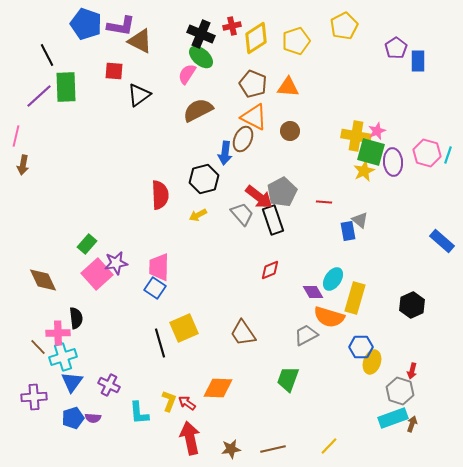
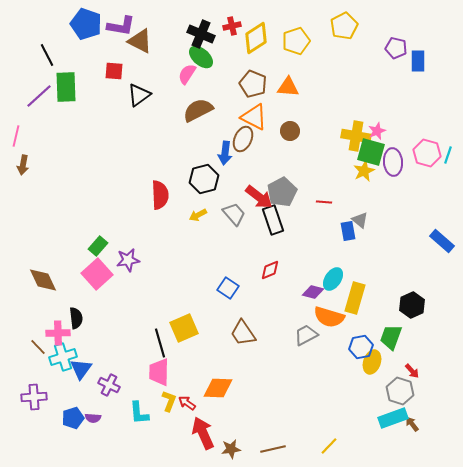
purple pentagon at (396, 48): rotated 25 degrees counterclockwise
gray trapezoid at (242, 214): moved 8 px left
green rectangle at (87, 244): moved 11 px right, 2 px down
purple star at (116, 263): moved 12 px right, 3 px up
pink trapezoid at (159, 267): moved 105 px down
blue square at (155, 288): moved 73 px right
purple diamond at (313, 292): rotated 45 degrees counterclockwise
blue hexagon at (361, 347): rotated 10 degrees counterclockwise
red arrow at (412, 371): rotated 56 degrees counterclockwise
green trapezoid at (288, 379): moved 103 px right, 42 px up
blue triangle at (72, 382): moved 9 px right, 13 px up
brown arrow at (412, 424): rotated 56 degrees counterclockwise
red arrow at (190, 438): moved 13 px right, 5 px up; rotated 12 degrees counterclockwise
